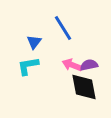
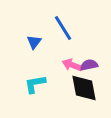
cyan L-shape: moved 7 px right, 18 px down
black diamond: moved 1 px down
